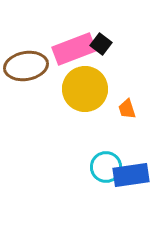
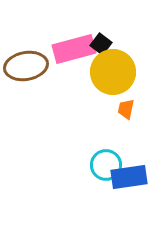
pink rectangle: rotated 6 degrees clockwise
yellow circle: moved 28 px right, 17 px up
orange trapezoid: moved 1 px left; rotated 30 degrees clockwise
cyan circle: moved 2 px up
blue rectangle: moved 2 px left, 2 px down
